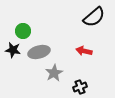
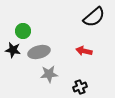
gray star: moved 5 px left, 1 px down; rotated 24 degrees clockwise
